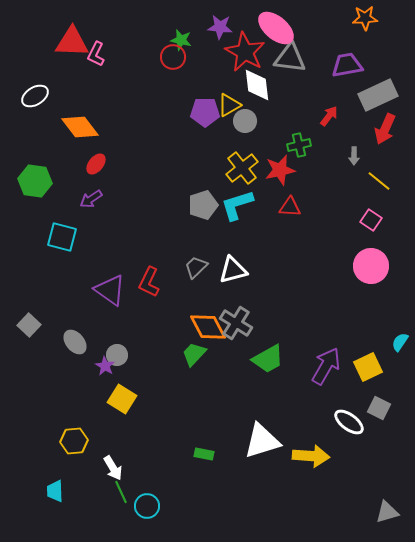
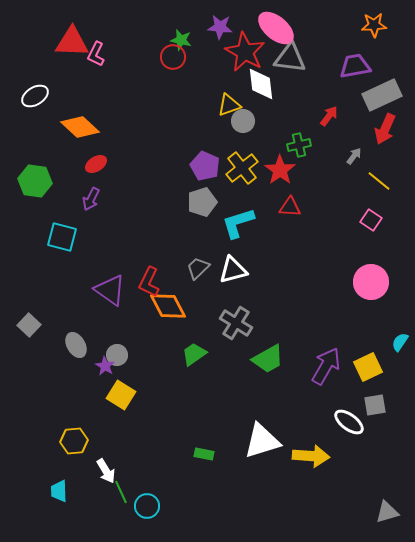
orange star at (365, 18): moved 9 px right, 7 px down
purple trapezoid at (347, 65): moved 8 px right, 1 px down
white diamond at (257, 85): moved 4 px right, 1 px up
gray rectangle at (378, 95): moved 4 px right
yellow triangle at (229, 105): rotated 10 degrees clockwise
purple pentagon at (205, 112): moved 54 px down; rotated 24 degrees clockwise
gray circle at (245, 121): moved 2 px left
orange diamond at (80, 127): rotated 9 degrees counterclockwise
gray arrow at (354, 156): rotated 144 degrees counterclockwise
red ellipse at (96, 164): rotated 20 degrees clockwise
red star at (280, 170): rotated 24 degrees counterclockwise
purple arrow at (91, 199): rotated 30 degrees counterclockwise
gray pentagon at (203, 205): moved 1 px left, 3 px up
cyan L-shape at (237, 205): moved 1 px right, 18 px down
pink circle at (371, 266): moved 16 px down
gray trapezoid at (196, 267): moved 2 px right, 1 px down
orange diamond at (208, 327): moved 40 px left, 21 px up
gray ellipse at (75, 342): moved 1 px right, 3 px down; rotated 10 degrees clockwise
green trapezoid at (194, 354): rotated 12 degrees clockwise
yellow square at (122, 399): moved 1 px left, 4 px up
gray square at (379, 408): moved 4 px left, 3 px up; rotated 35 degrees counterclockwise
white arrow at (113, 468): moved 7 px left, 3 px down
cyan trapezoid at (55, 491): moved 4 px right
